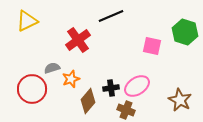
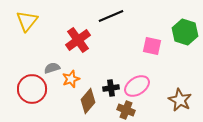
yellow triangle: rotated 25 degrees counterclockwise
